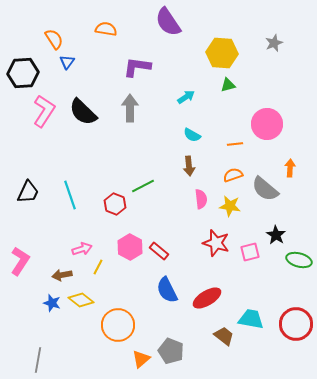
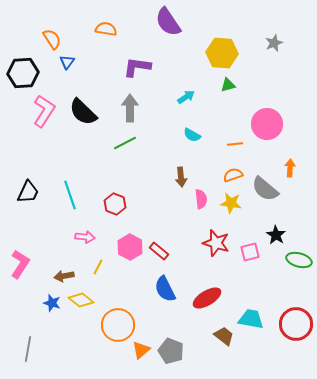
orange semicircle at (54, 39): moved 2 px left
brown arrow at (189, 166): moved 8 px left, 11 px down
green line at (143, 186): moved 18 px left, 43 px up
yellow star at (230, 206): moved 1 px right, 3 px up
pink arrow at (82, 249): moved 3 px right, 12 px up; rotated 24 degrees clockwise
pink L-shape at (20, 261): moved 3 px down
brown arrow at (62, 275): moved 2 px right, 1 px down
blue semicircle at (167, 290): moved 2 px left, 1 px up
orange triangle at (141, 359): moved 9 px up
gray line at (38, 360): moved 10 px left, 11 px up
